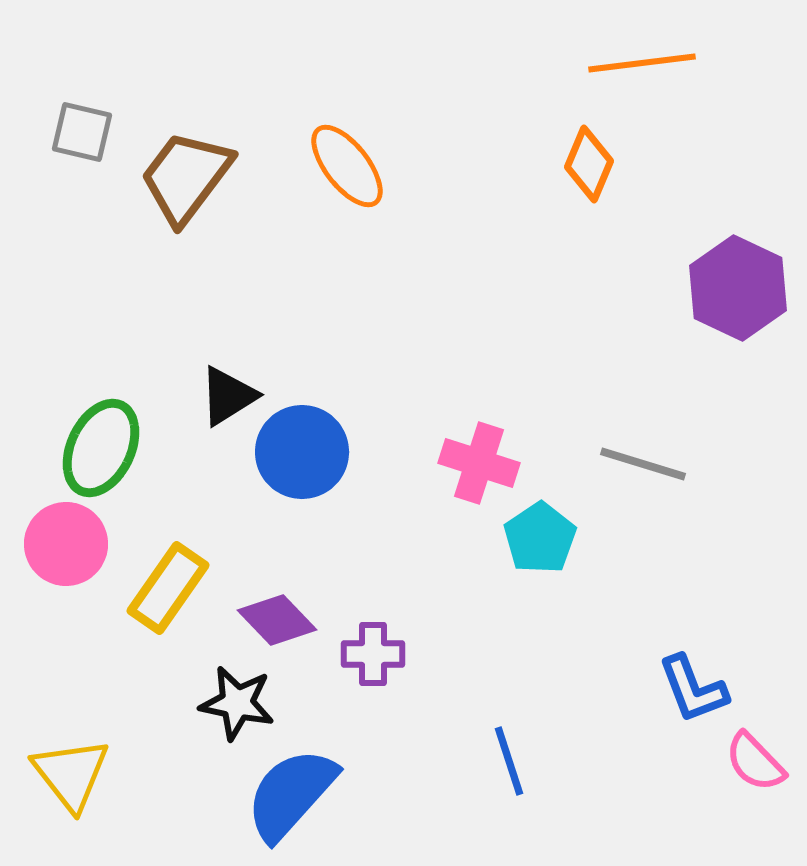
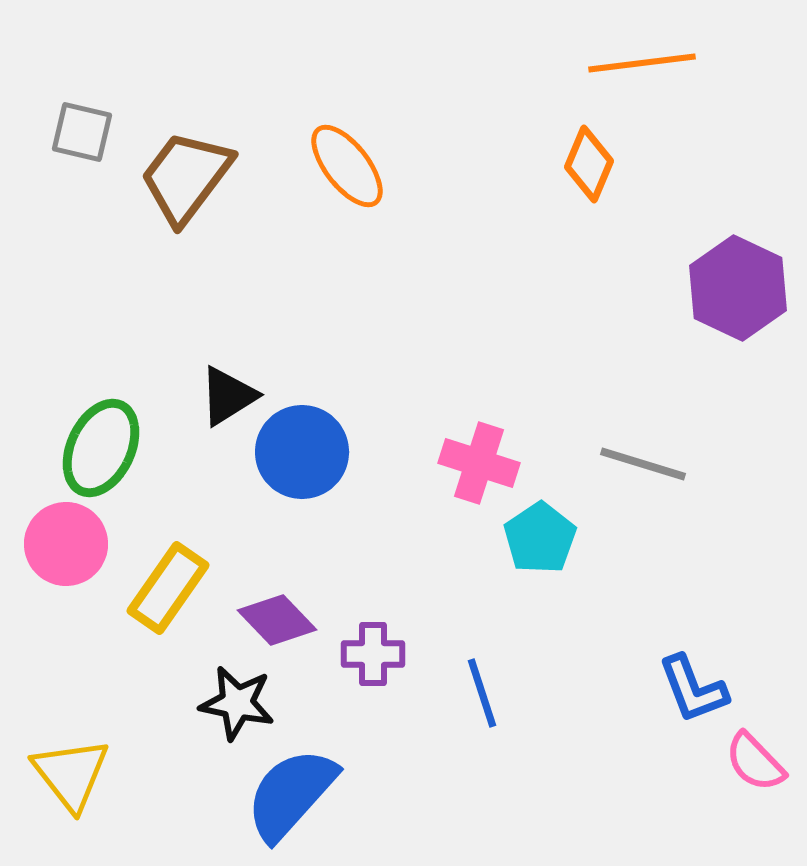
blue line: moved 27 px left, 68 px up
